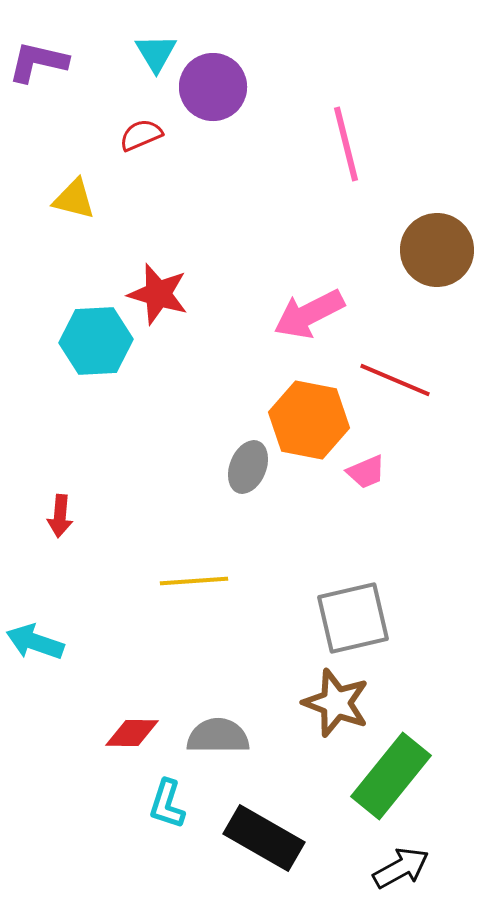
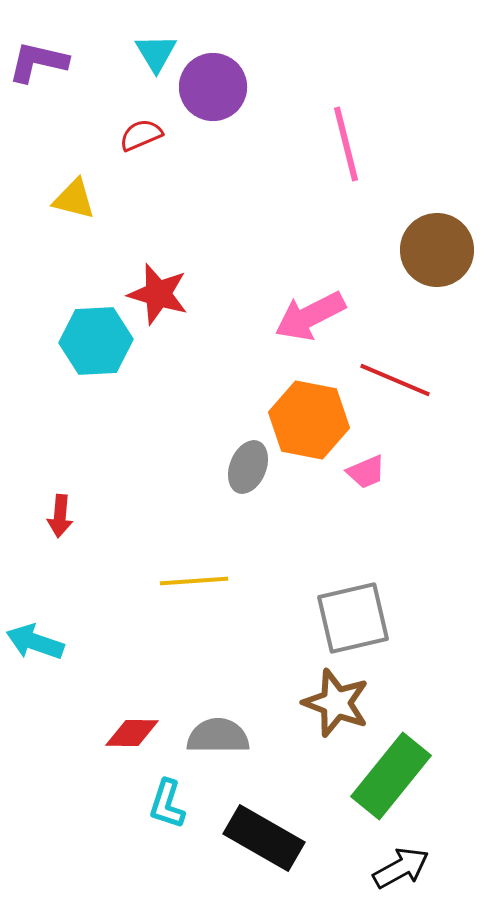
pink arrow: moved 1 px right, 2 px down
